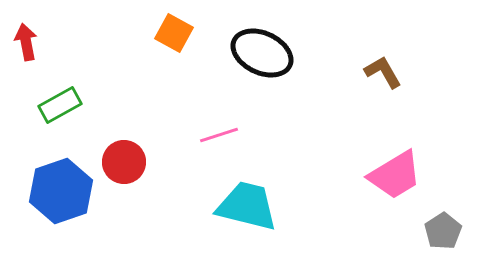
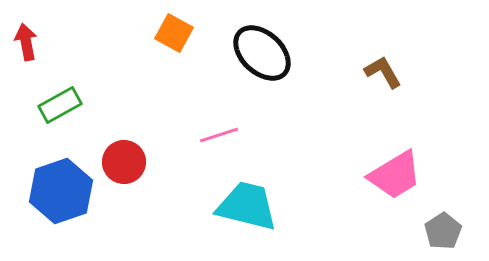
black ellipse: rotated 18 degrees clockwise
